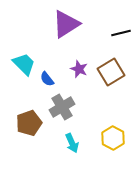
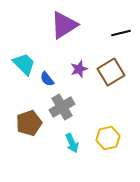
purple triangle: moved 2 px left, 1 px down
purple star: rotated 30 degrees clockwise
yellow hexagon: moved 5 px left; rotated 20 degrees clockwise
